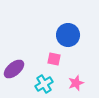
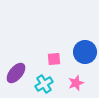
blue circle: moved 17 px right, 17 px down
pink square: rotated 16 degrees counterclockwise
purple ellipse: moved 2 px right, 4 px down; rotated 10 degrees counterclockwise
